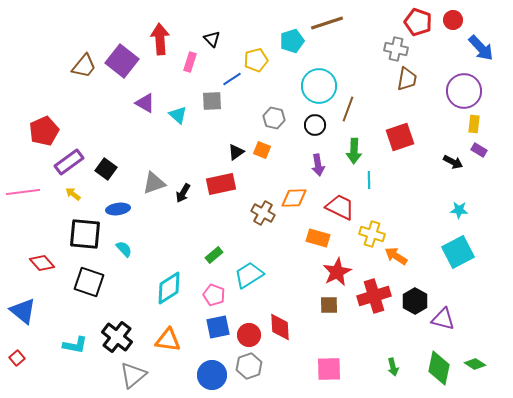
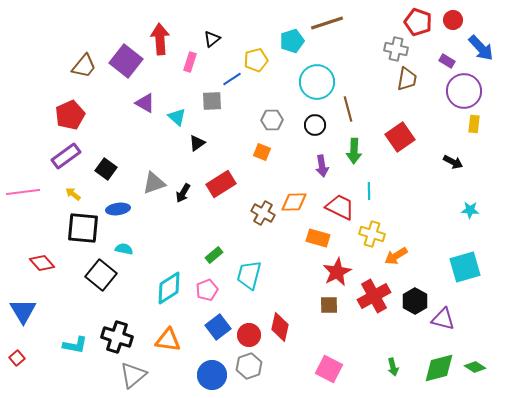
black triangle at (212, 39): rotated 36 degrees clockwise
purple square at (122, 61): moved 4 px right
cyan circle at (319, 86): moved 2 px left, 4 px up
brown line at (348, 109): rotated 35 degrees counterclockwise
cyan triangle at (178, 115): moved 1 px left, 2 px down
gray hexagon at (274, 118): moved 2 px left, 2 px down; rotated 15 degrees counterclockwise
red pentagon at (44, 131): moved 26 px right, 16 px up
red square at (400, 137): rotated 16 degrees counterclockwise
orange square at (262, 150): moved 2 px down
purple rectangle at (479, 150): moved 32 px left, 89 px up
black triangle at (236, 152): moved 39 px left, 9 px up
purple rectangle at (69, 162): moved 3 px left, 6 px up
purple arrow at (318, 165): moved 4 px right, 1 px down
cyan line at (369, 180): moved 11 px down
red rectangle at (221, 184): rotated 20 degrees counterclockwise
orange diamond at (294, 198): moved 4 px down
cyan star at (459, 210): moved 11 px right
black square at (85, 234): moved 2 px left, 6 px up
cyan semicircle at (124, 249): rotated 36 degrees counterclockwise
cyan square at (458, 252): moved 7 px right, 15 px down; rotated 12 degrees clockwise
orange arrow at (396, 256): rotated 65 degrees counterclockwise
cyan trapezoid at (249, 275): rotated 44 degrees counterclockwise
black square at (89, 282): moved 12 px right, 7 px up; rotated 20 degrees clockwise
pink pentagon at (214, 295): moved 7 px left, 5 px up; rotated 30 degrees clockwise
red cross at (374, 296): rotated 12 degrees counterclockwise
blue triangle at (23, 311): rotated 20 degrees clockwise
blue square at (218, 327): rotated 25 degrees counterclockwise
red diamond at (280, 327): rotated 16 degrees clockwise
black cross at (117, 337): rotated 20 degrees counterclockwise
green diamond at (475, 364): moved 3 px down
green diamond at (439, 368): rotated 64 degrees clockwise
pink square at (329, 369): rotated 28 degrees clockwise
